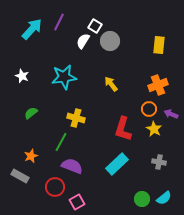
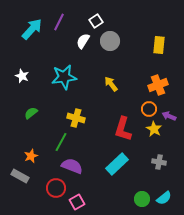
white square: moved 1 px right, 5 px up; rotated 24 degrees clockwise
purple arrow: moved 2 px left, 2 px down
red circle: moved 1 px right, 1 px down
